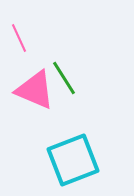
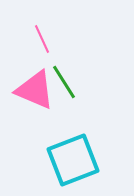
pink line: moved 23 px right, 1 px down
green line: moved 4 px down
